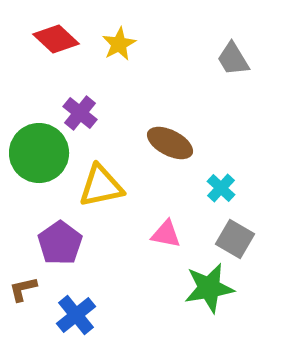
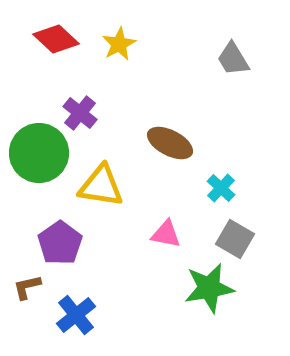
yellow triangle: rotated 21 degrees clockwise
brown L-shape: moved 4 px right, 2 px up
